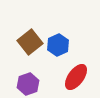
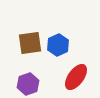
brown square: moved 1 px down; rotated 30 degrees clockwise
